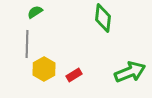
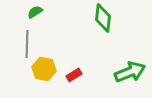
yellow hexagon: rotated 20 degrees counterclockwise
